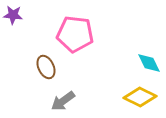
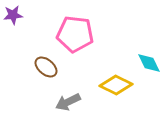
purple star: rotated 12 degrees counterclockwise
brown ellipse: rotated 25 degrees counterclockwise
yellow diamond: moved 24 px left, 12 px up
gray arrow: moved 5 px right, 1 px down; rotated 10 degrees clockwise
